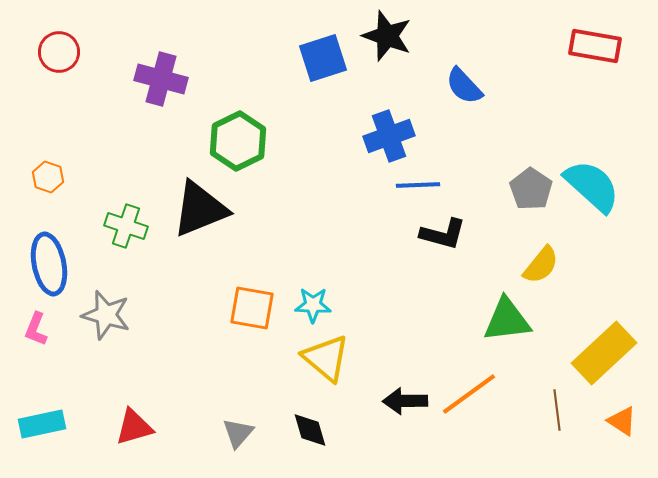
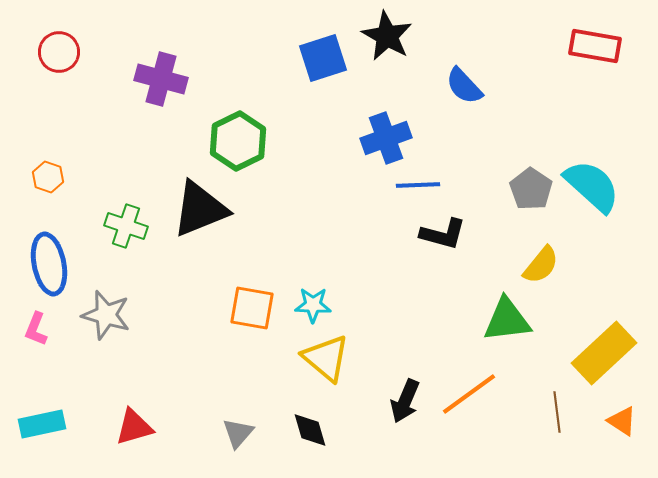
black star: rotated 9 degrees clockwise
blue cross: moved 3 px left, 2 px down
black arrow: rotated 66 degrees counterclockwise
brown line: moved 2 px down
